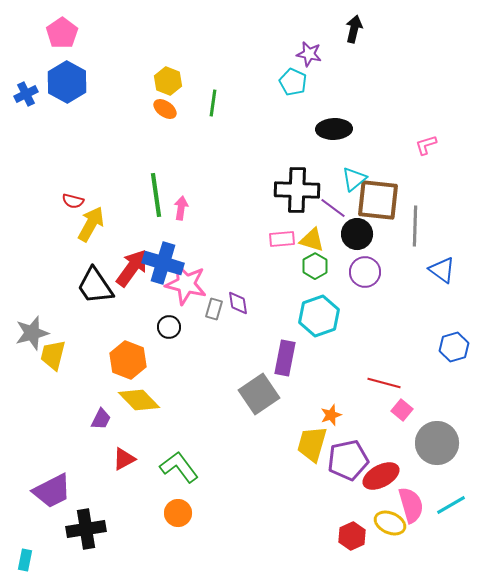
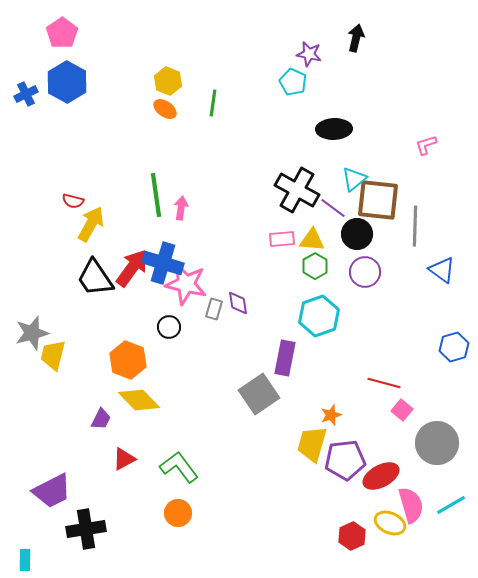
black arrow at (354, 29): moved 2 px right, 9 px down
black cross at (297, 190): rotated 27 degrees clockwise
yellow triangle at (312, 240): rotated 12 degrees counterclockwise
black trapezoid at (95, 286): moved 8 px up
purple pentagon at (348, 460): moved 3 px left; rotated 6 degrees clockwise
cyan rectangle at (25, 560): rotated 10 degrees counterclockwise
